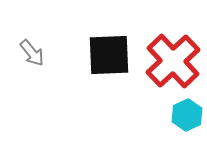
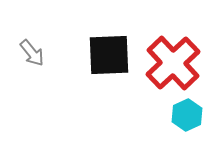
red cross: moved 2 px down
